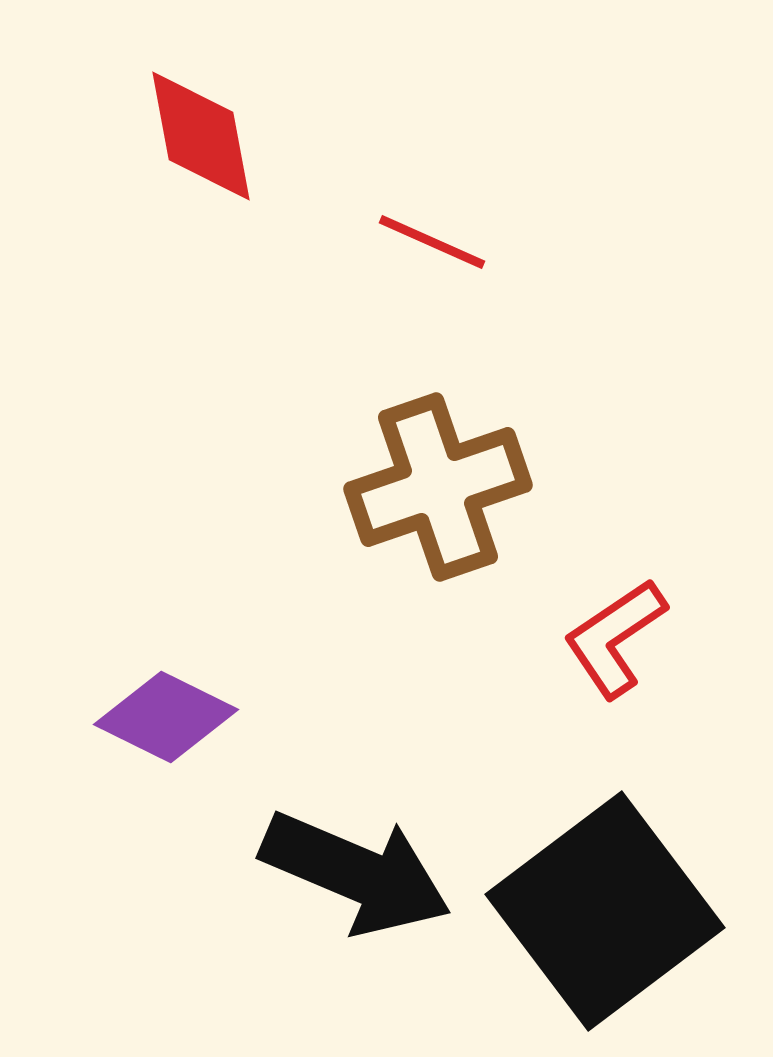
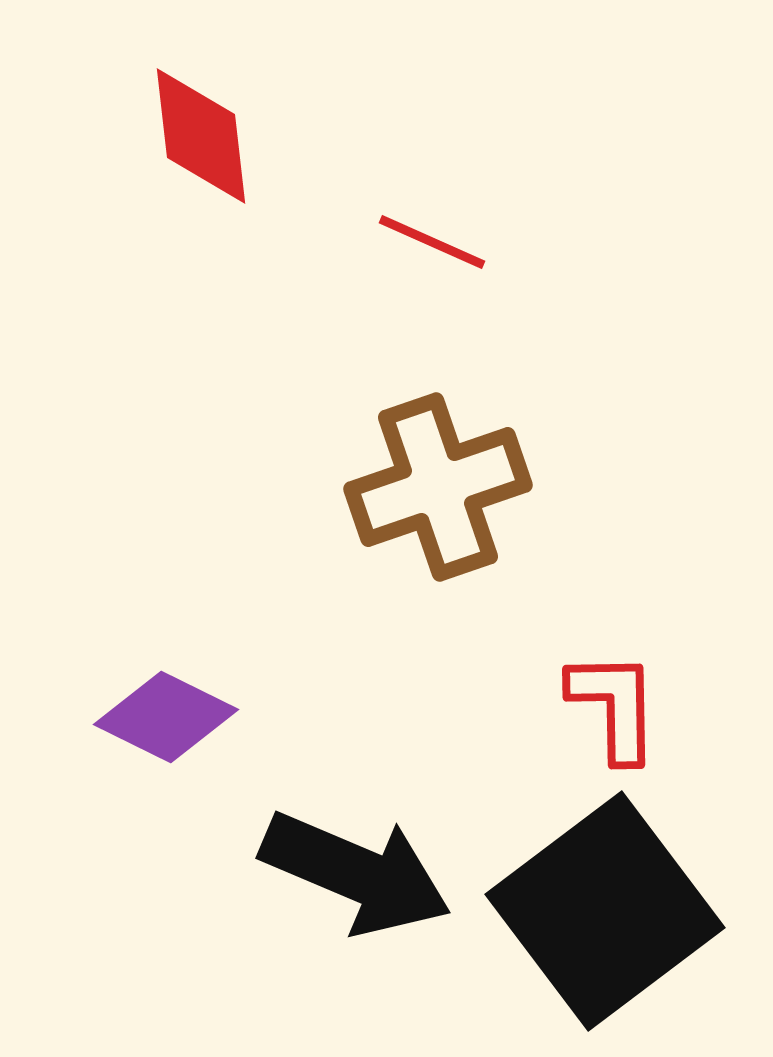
red diamond: rotated 4 degrees clockwise
red L-shape: moved 1 px left, 68 px down; rotated 123 degrees clockwise
